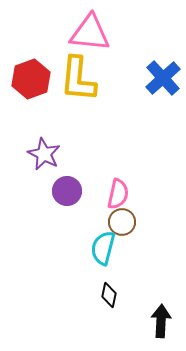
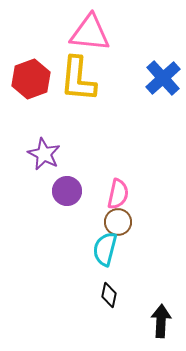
brown circle: moved 4 px left
cyan semicircle: moved 2 px right, 1 px down
